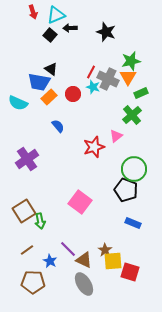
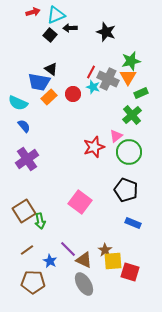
red arrow: rotated 88 degrees counterclockwise
blue semicircle: moved 34 px left
green circle: moved 5 px left, 17 px up
